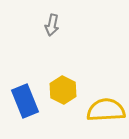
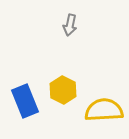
gray arrow: moved 18 px right
yellow semicircle: moved 2 px left
